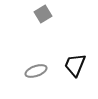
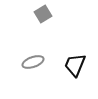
gray ellipse: moved 3 px left, 9 px up
